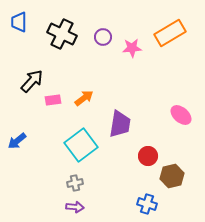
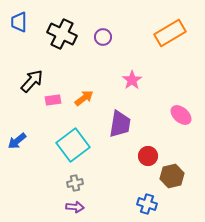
pink star: moved 32 px down; rotated 30 degrees counterclockwise
cyan square: moved 8 px left
